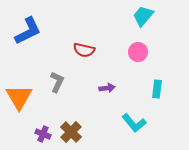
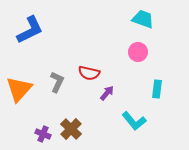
cyan trapezoid: moved 3 px down; rotated 70 degrees clockwise
blue L-shape: moved 2 px right, 1 px up
red semicircle: moved 5 px right, 23 px down
purple arrow: moved 5 px down; rotated 42 degrees counterclockwise
orange triangle: moved 8 px up; rotated 12 degrees clockwise
cyan L-shape: moved 2 px up
brown cross: moved 3 px up
